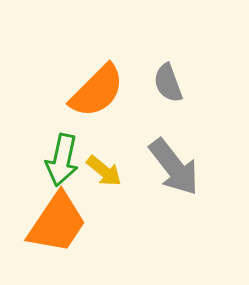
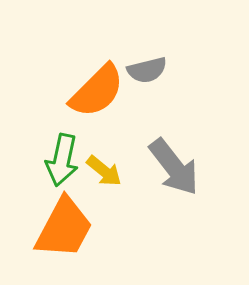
gray semicircle: moved 21 px left, 13 px up; rotated 84 degrees counterclockwise
orange trapezoid: moved 7 px right, 5 px down; rotated 6 degrees counterclockwise
